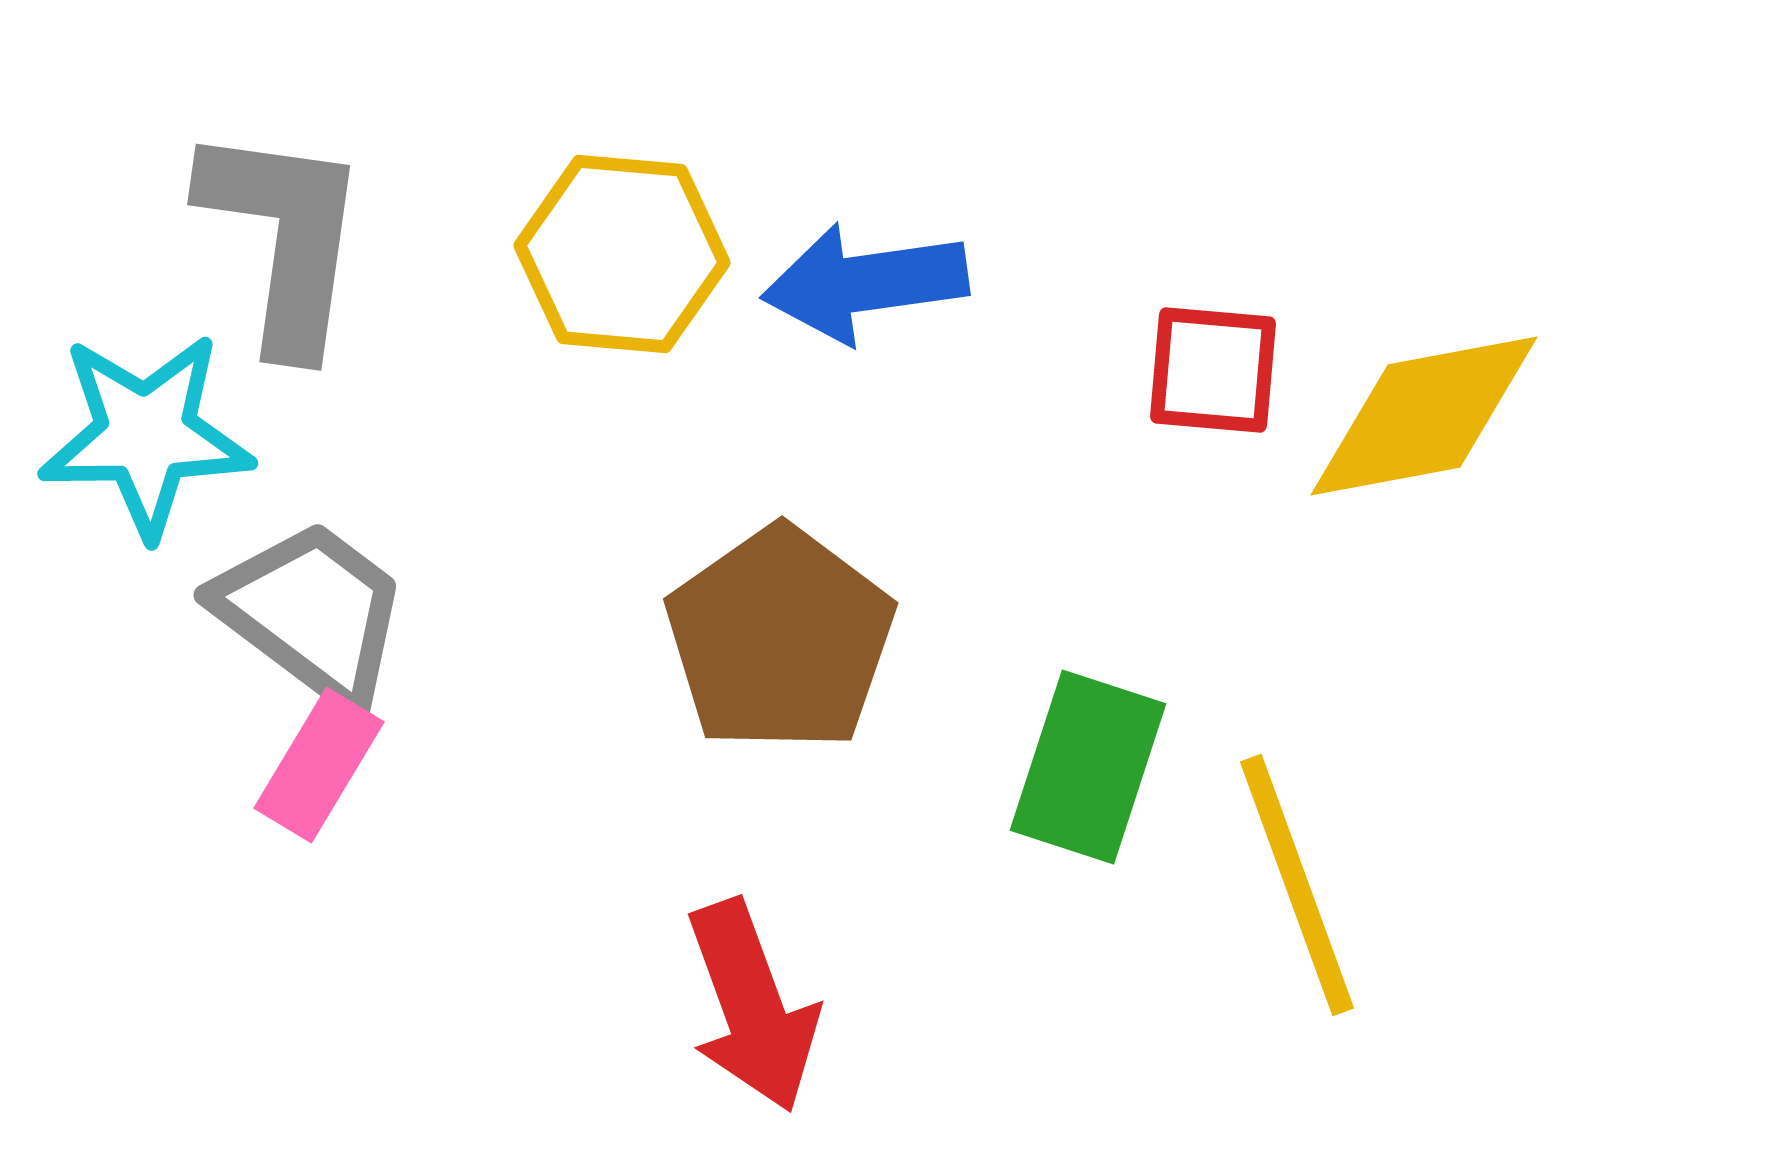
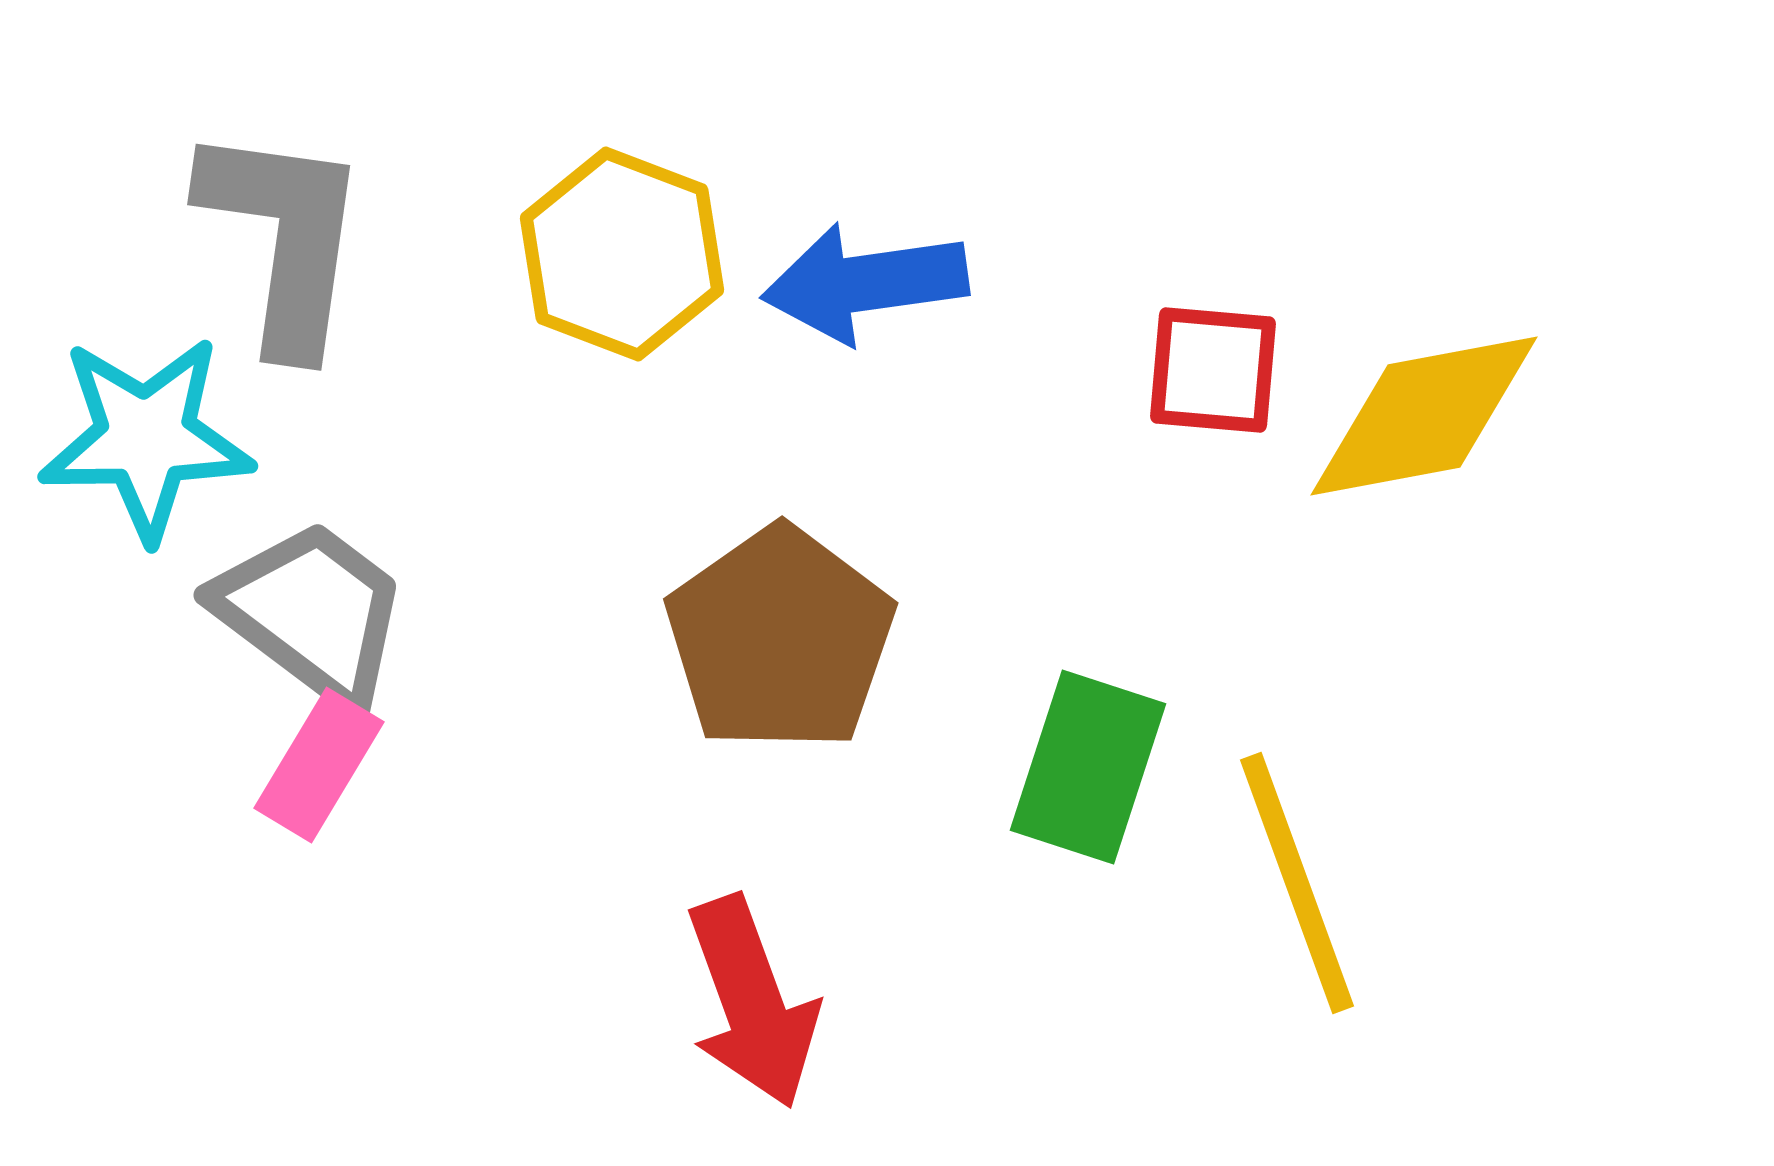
yellow hexagon: rotated 16 degrees clockwise
cyan star: moved 3 px down
yellow line: moved 2 px up
red arrow: moved 4 px up
